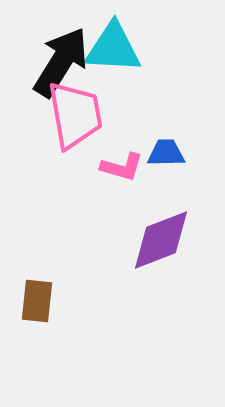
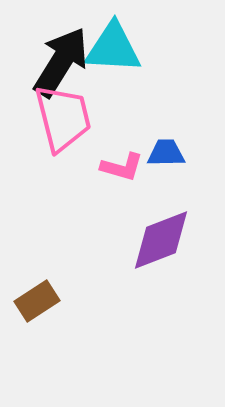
pink trapezoid: moved 12 px left, 3 px down; rotated 4 degrees counterclockwise
brown rectangle: rotated 51 degrees clockwise
